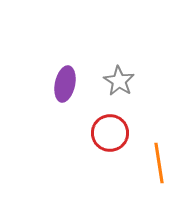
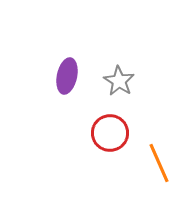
purple ellipse: moved 2 px right, 8 px up
orange line: rotated 15 degrees counterclockwise
